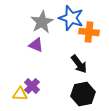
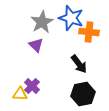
purple triangle: rotated 21 degrees clockwise
